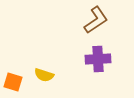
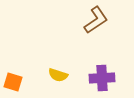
purple cross: moved 4 px right, 19 px down
yellow semicircle: moved 14 px right
